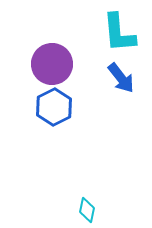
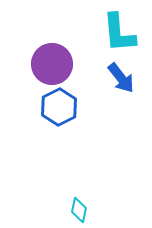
blue hexagon: moved 5 px right
cyan diamond: moved 8 px left
